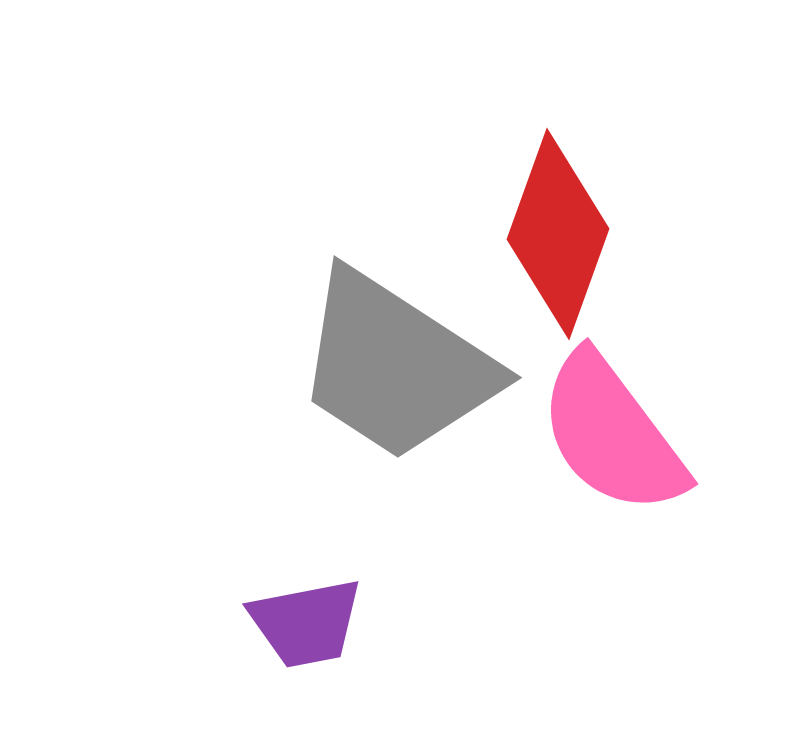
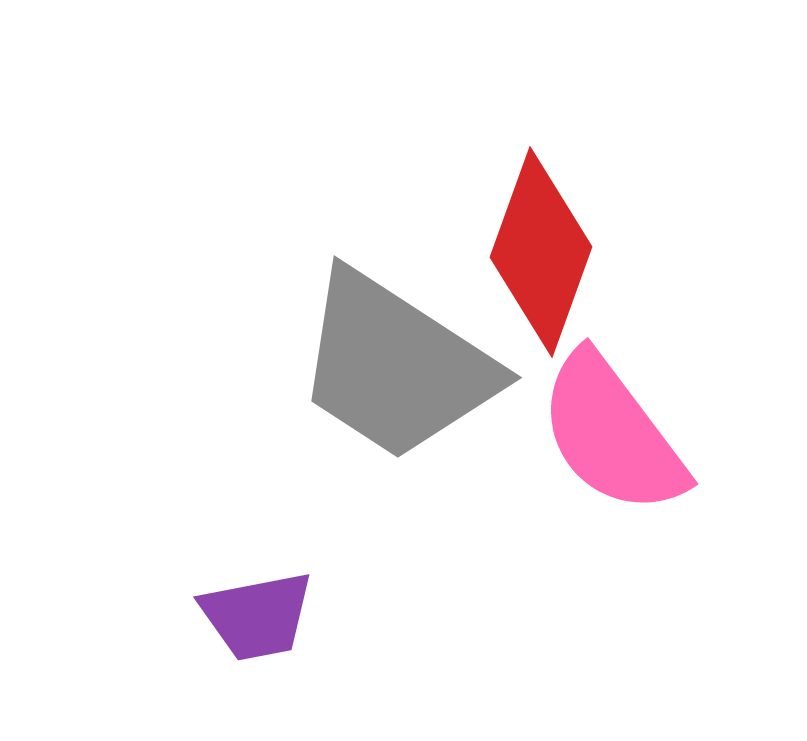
red diamond: moved 17 px left, 18 px down
purple trapezoid: moved 49 px left, 7 px up
